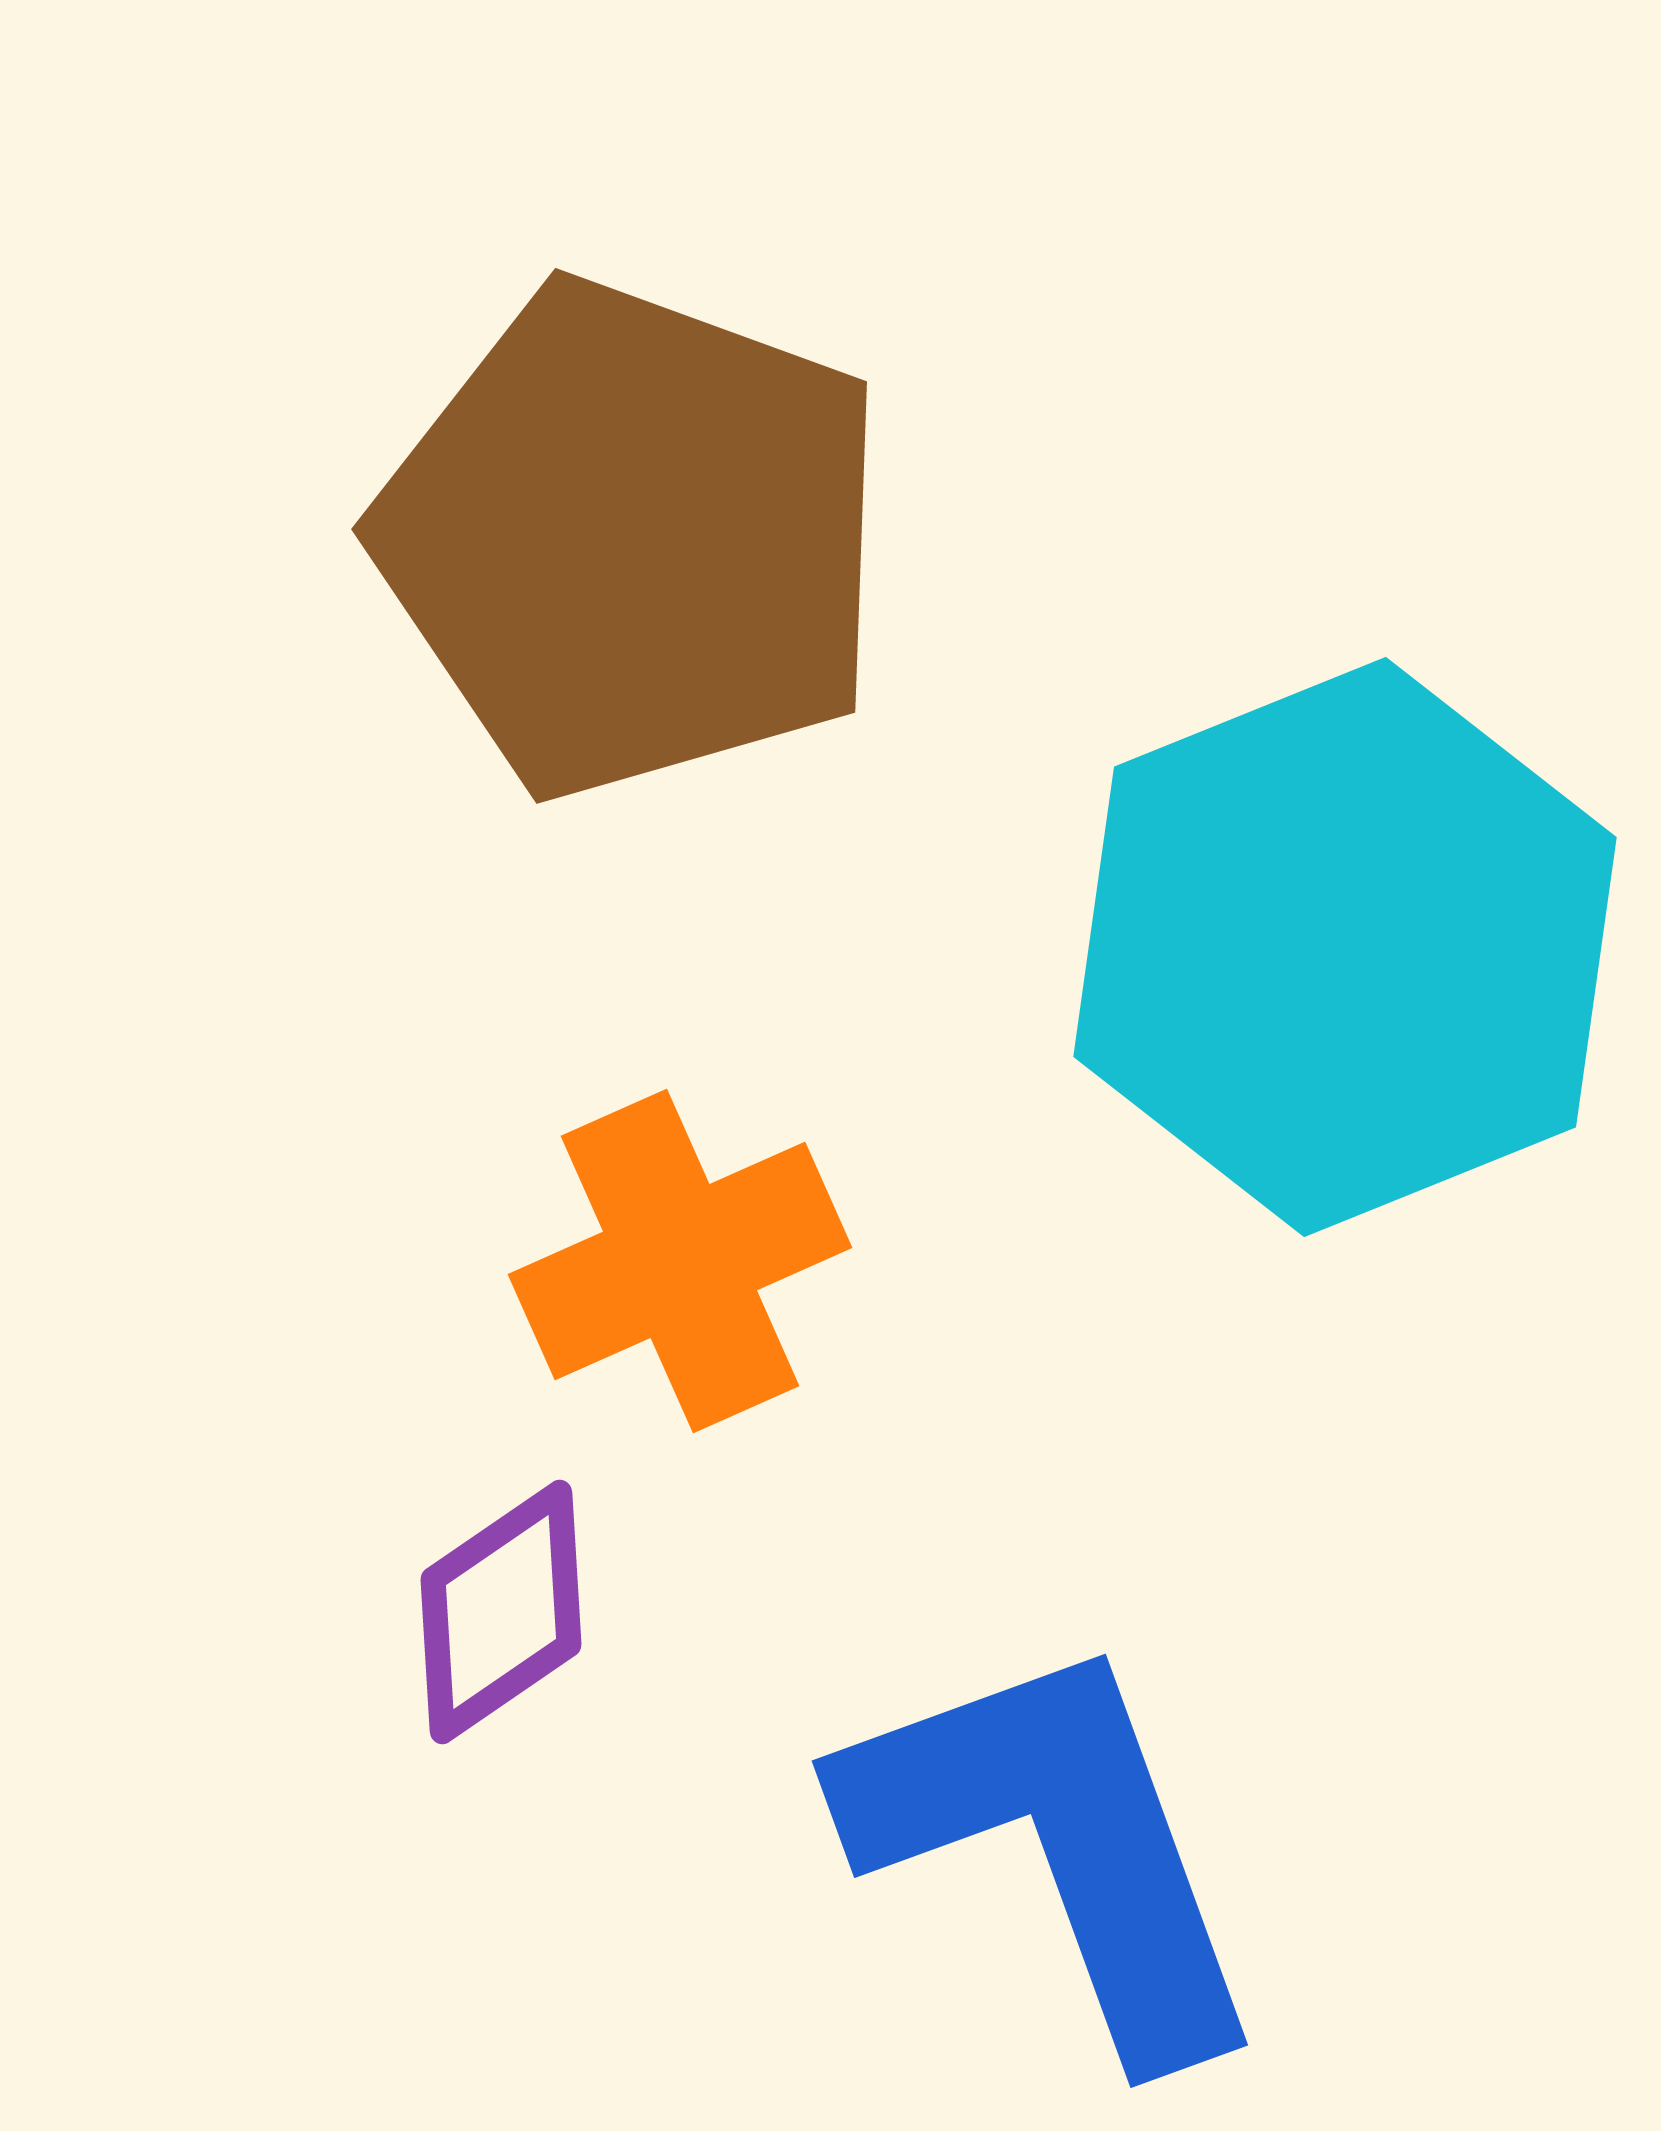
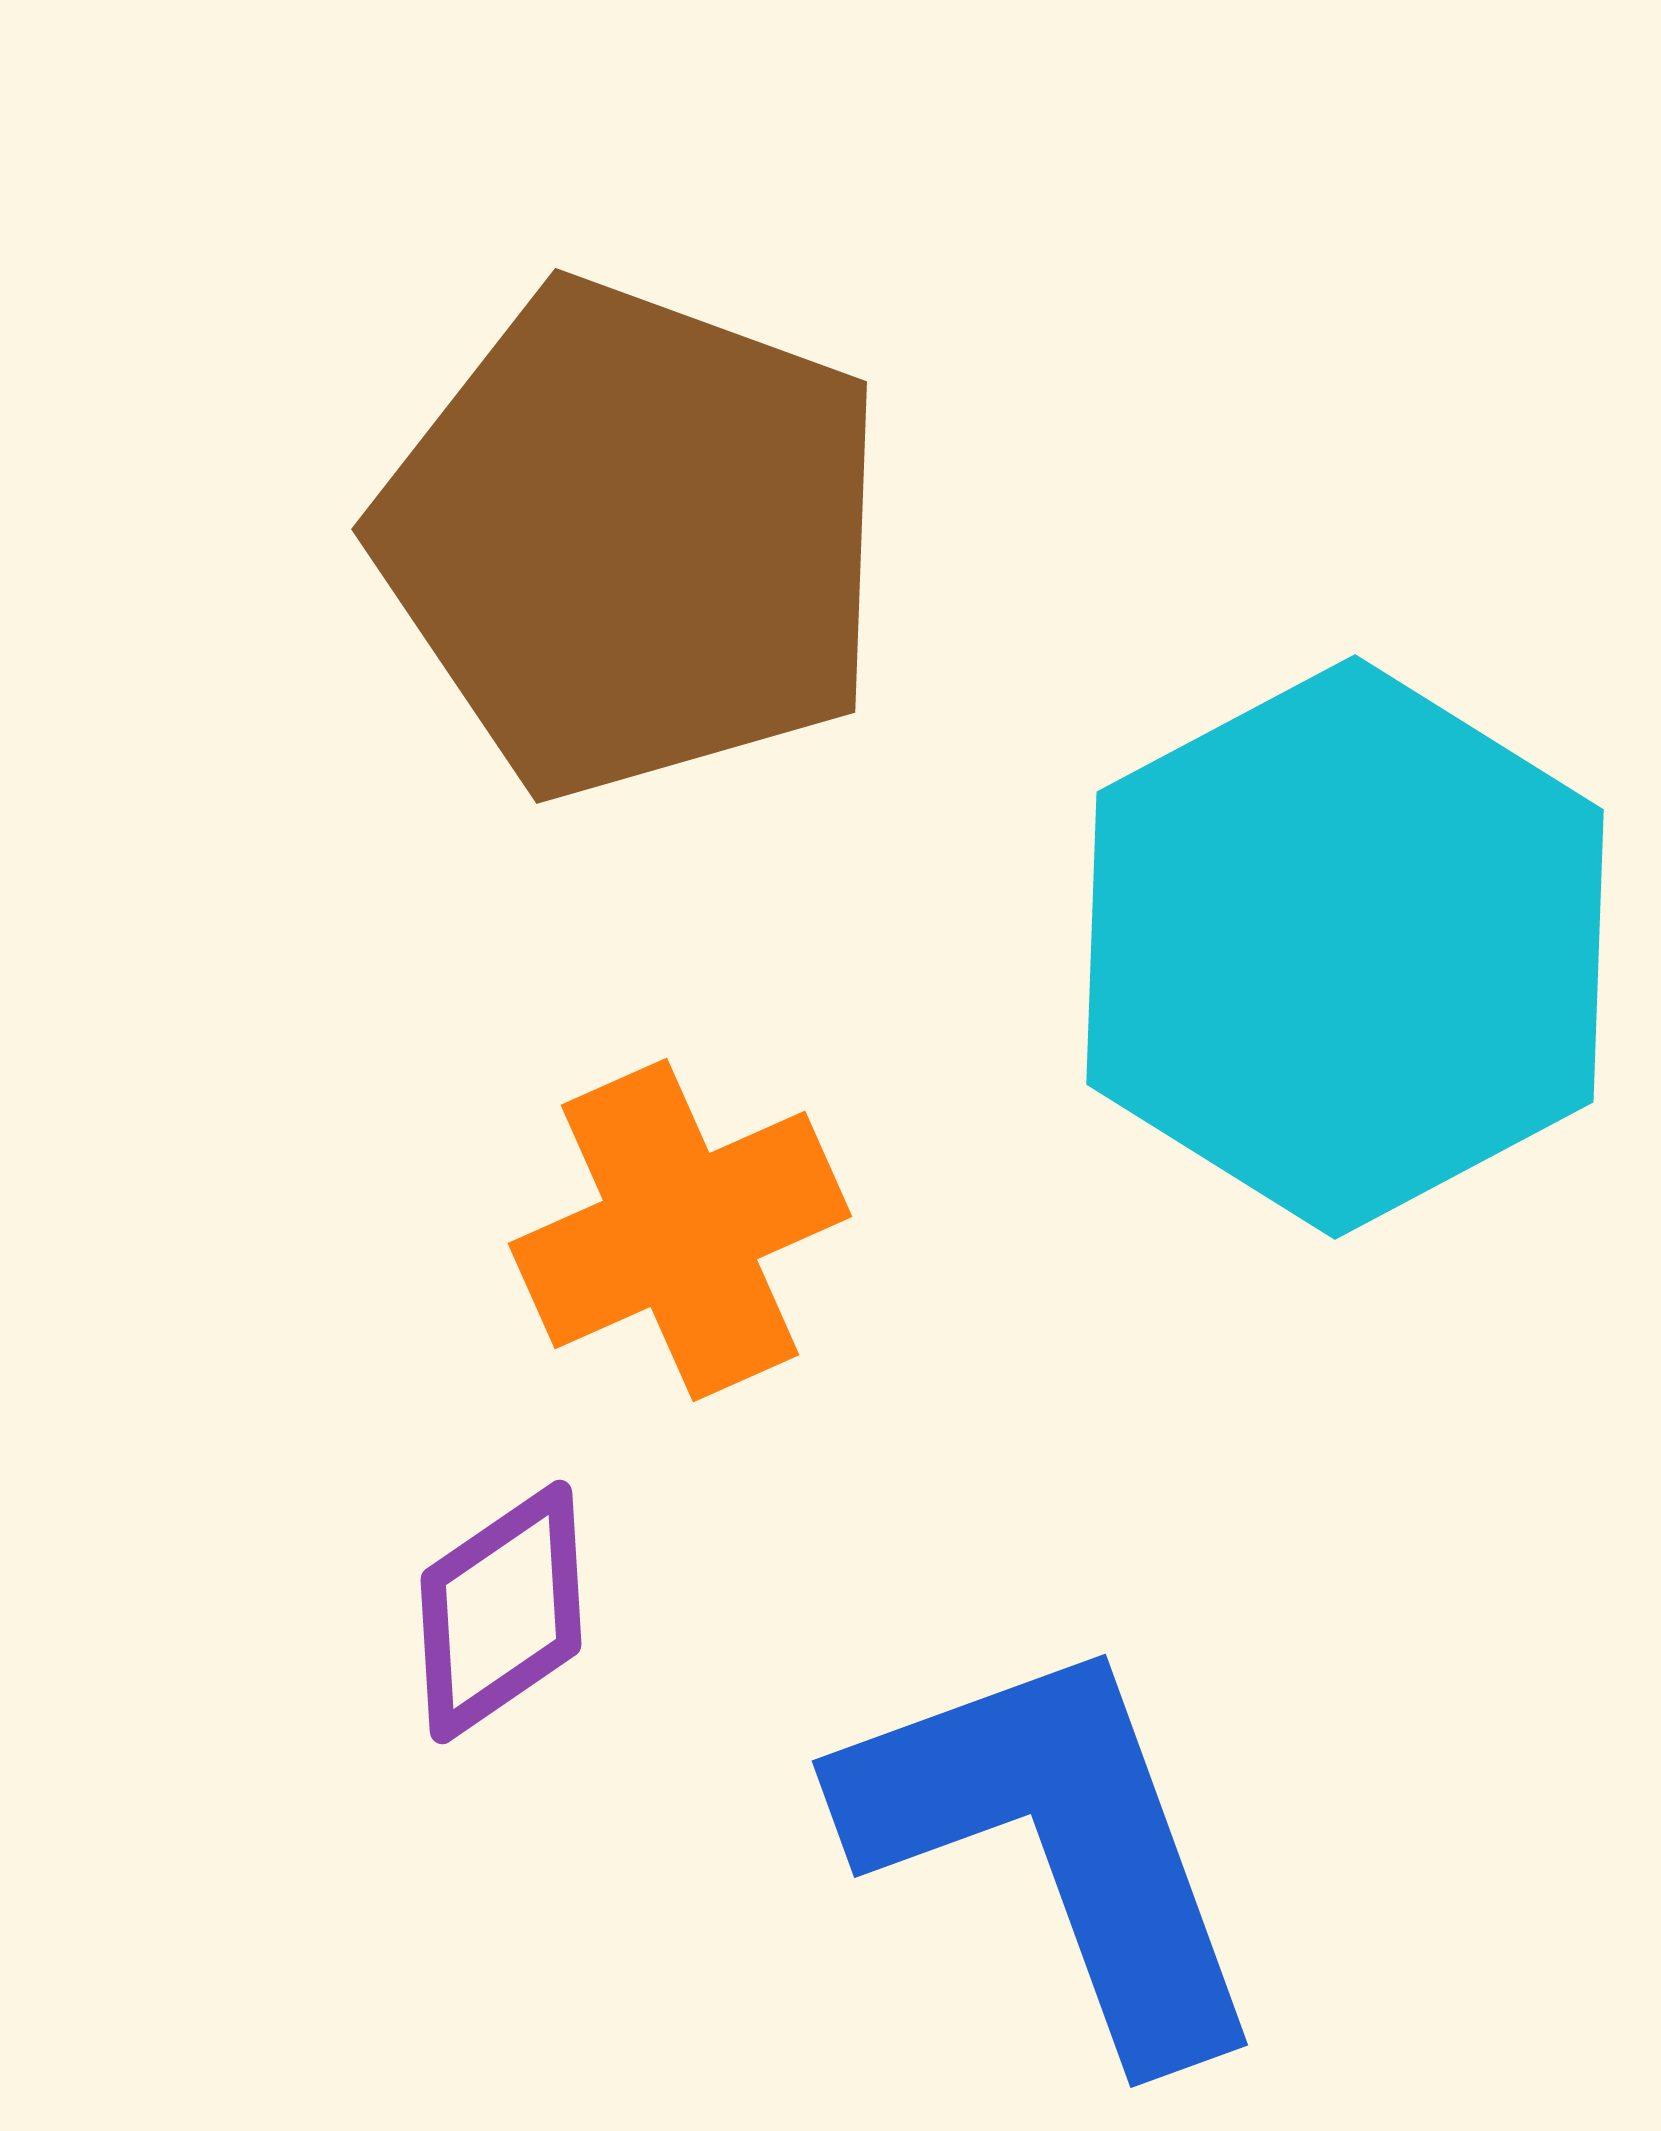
cyan hexagon: rotated 6 degrees counterclockwise
orange cross: moved 31 px up
